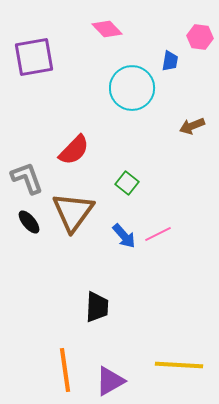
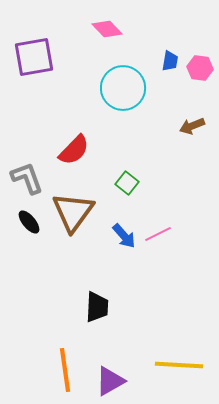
pink hexagon: moved 31 px down
cyan circle: moved 9 px left
